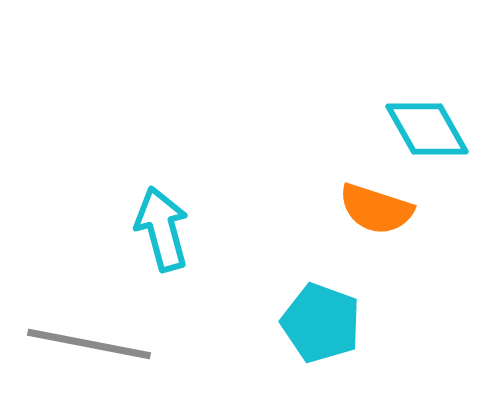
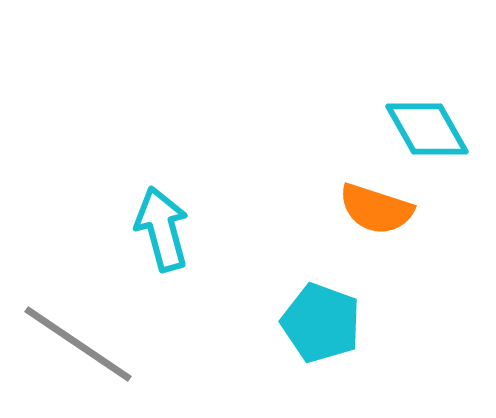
gray line: moved 11 px left; rotated 23 degrees clockwise
